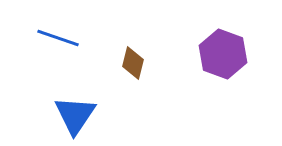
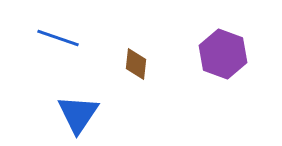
brown diamond: moved 3 px right, 1 px down; rotated 8 degrees counterclockwise
blue triangle: moved 3 px right, 1 px up
